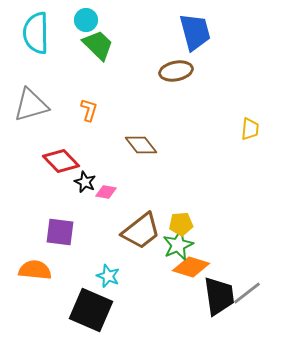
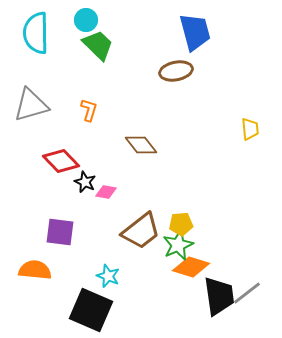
yellow trapezoid: rotated 10 degrees counterclockwise
